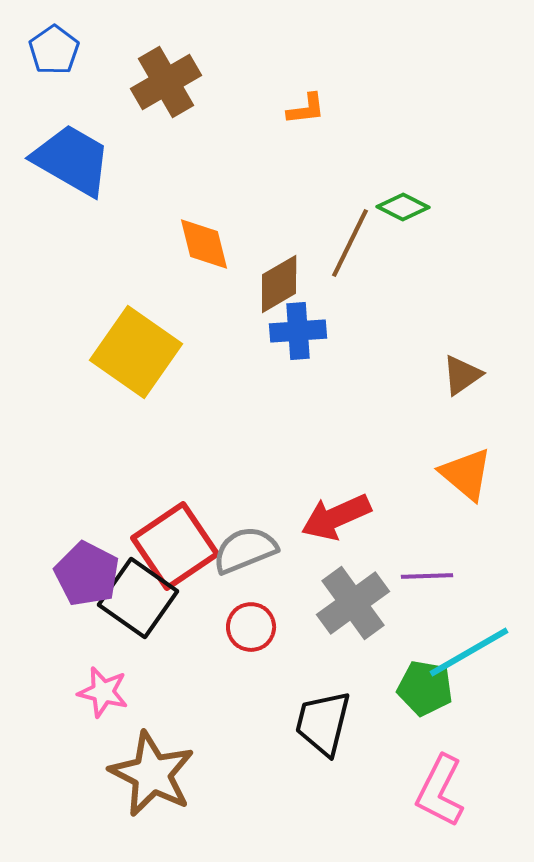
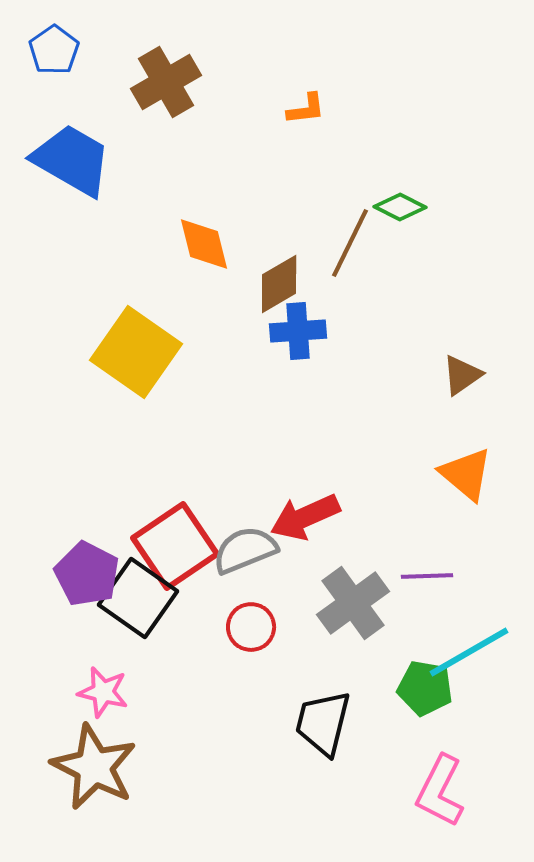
green diamond: moved 3 px left
red arrow: moved 31 px left
brown star: moved 58 px left, 7 px up
